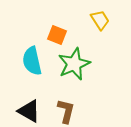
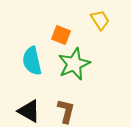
orange square: moved 4 px right
